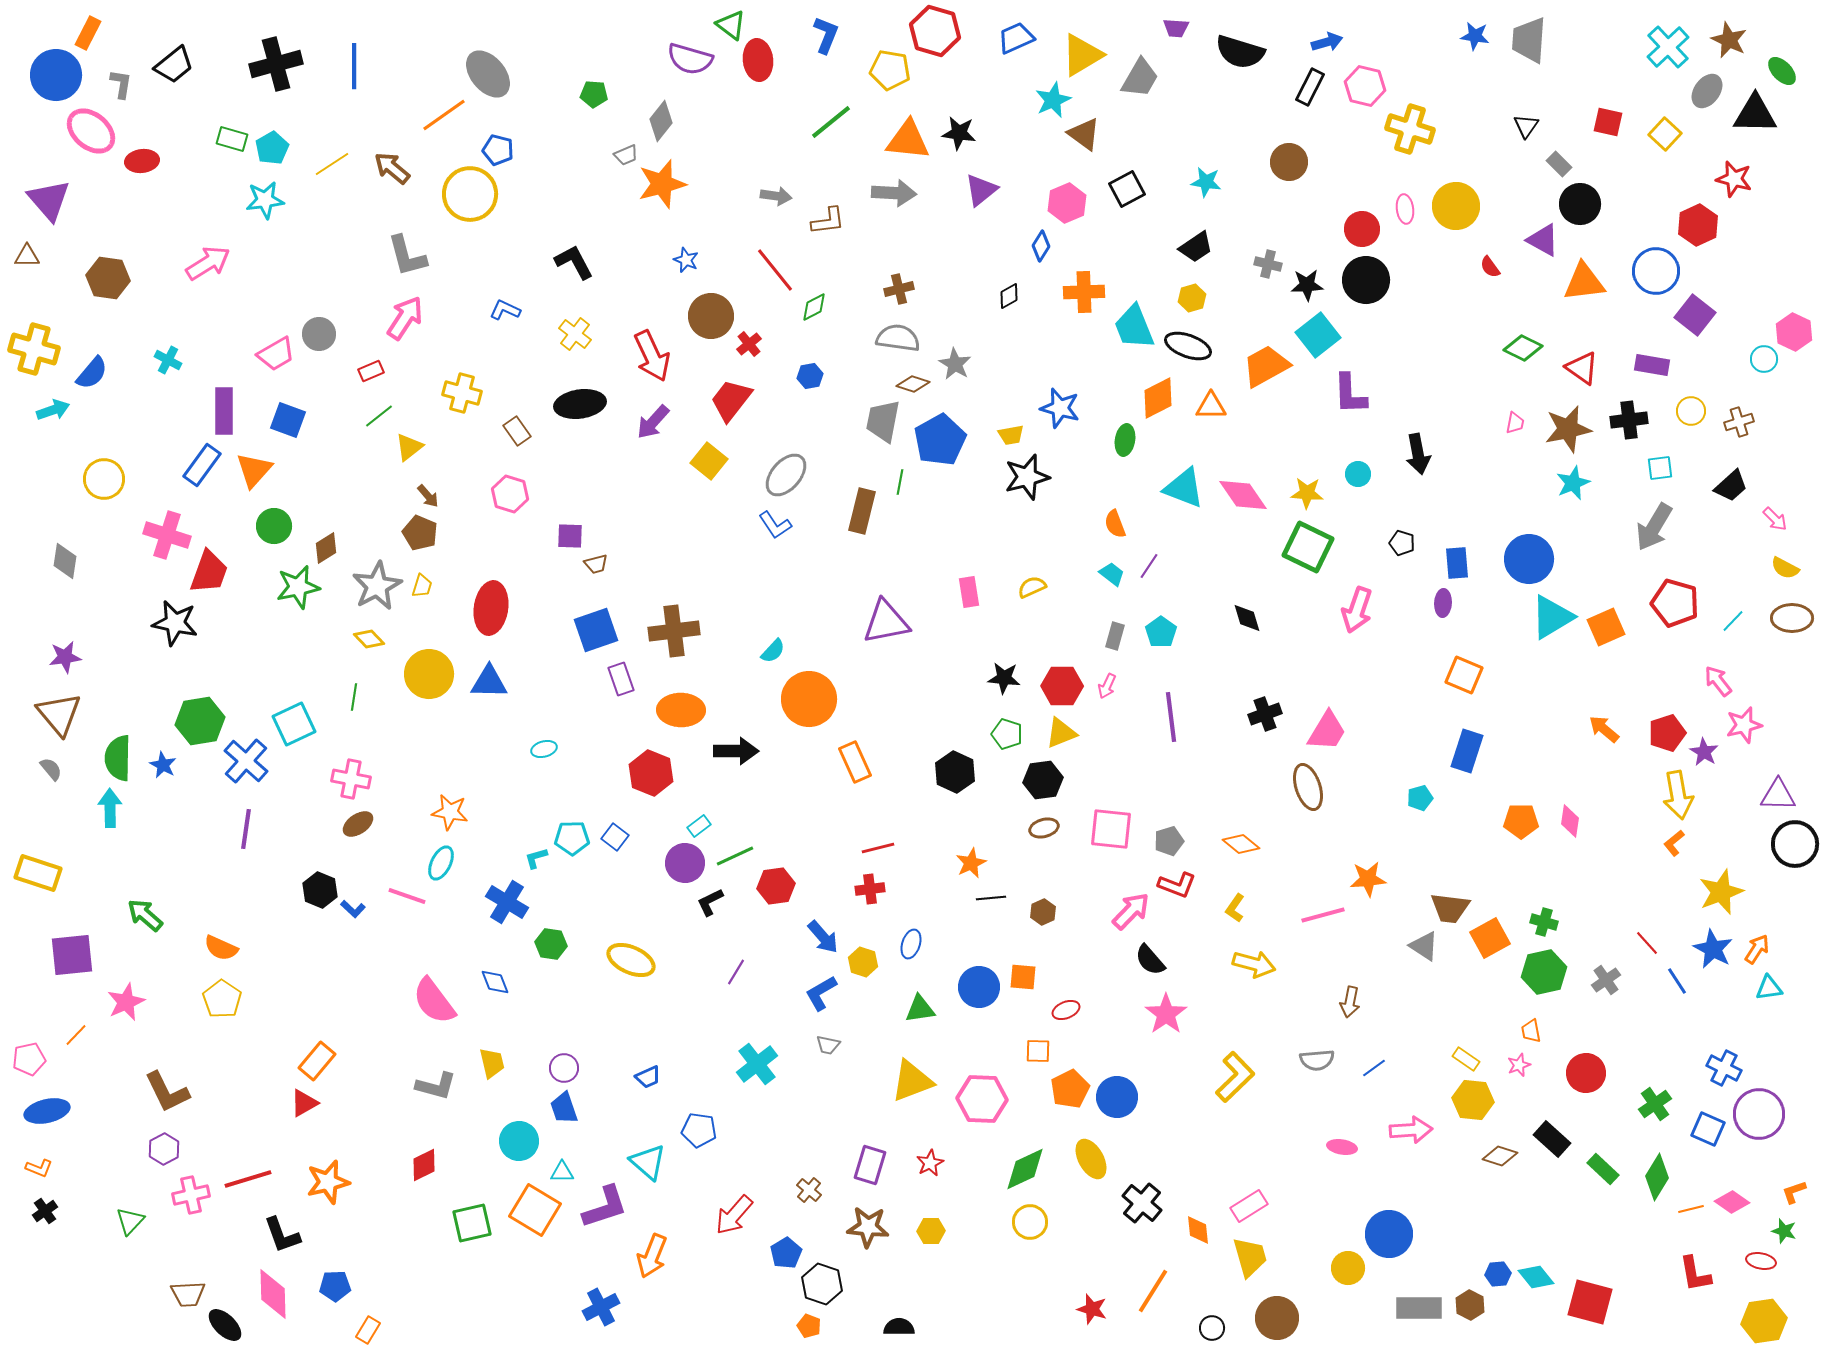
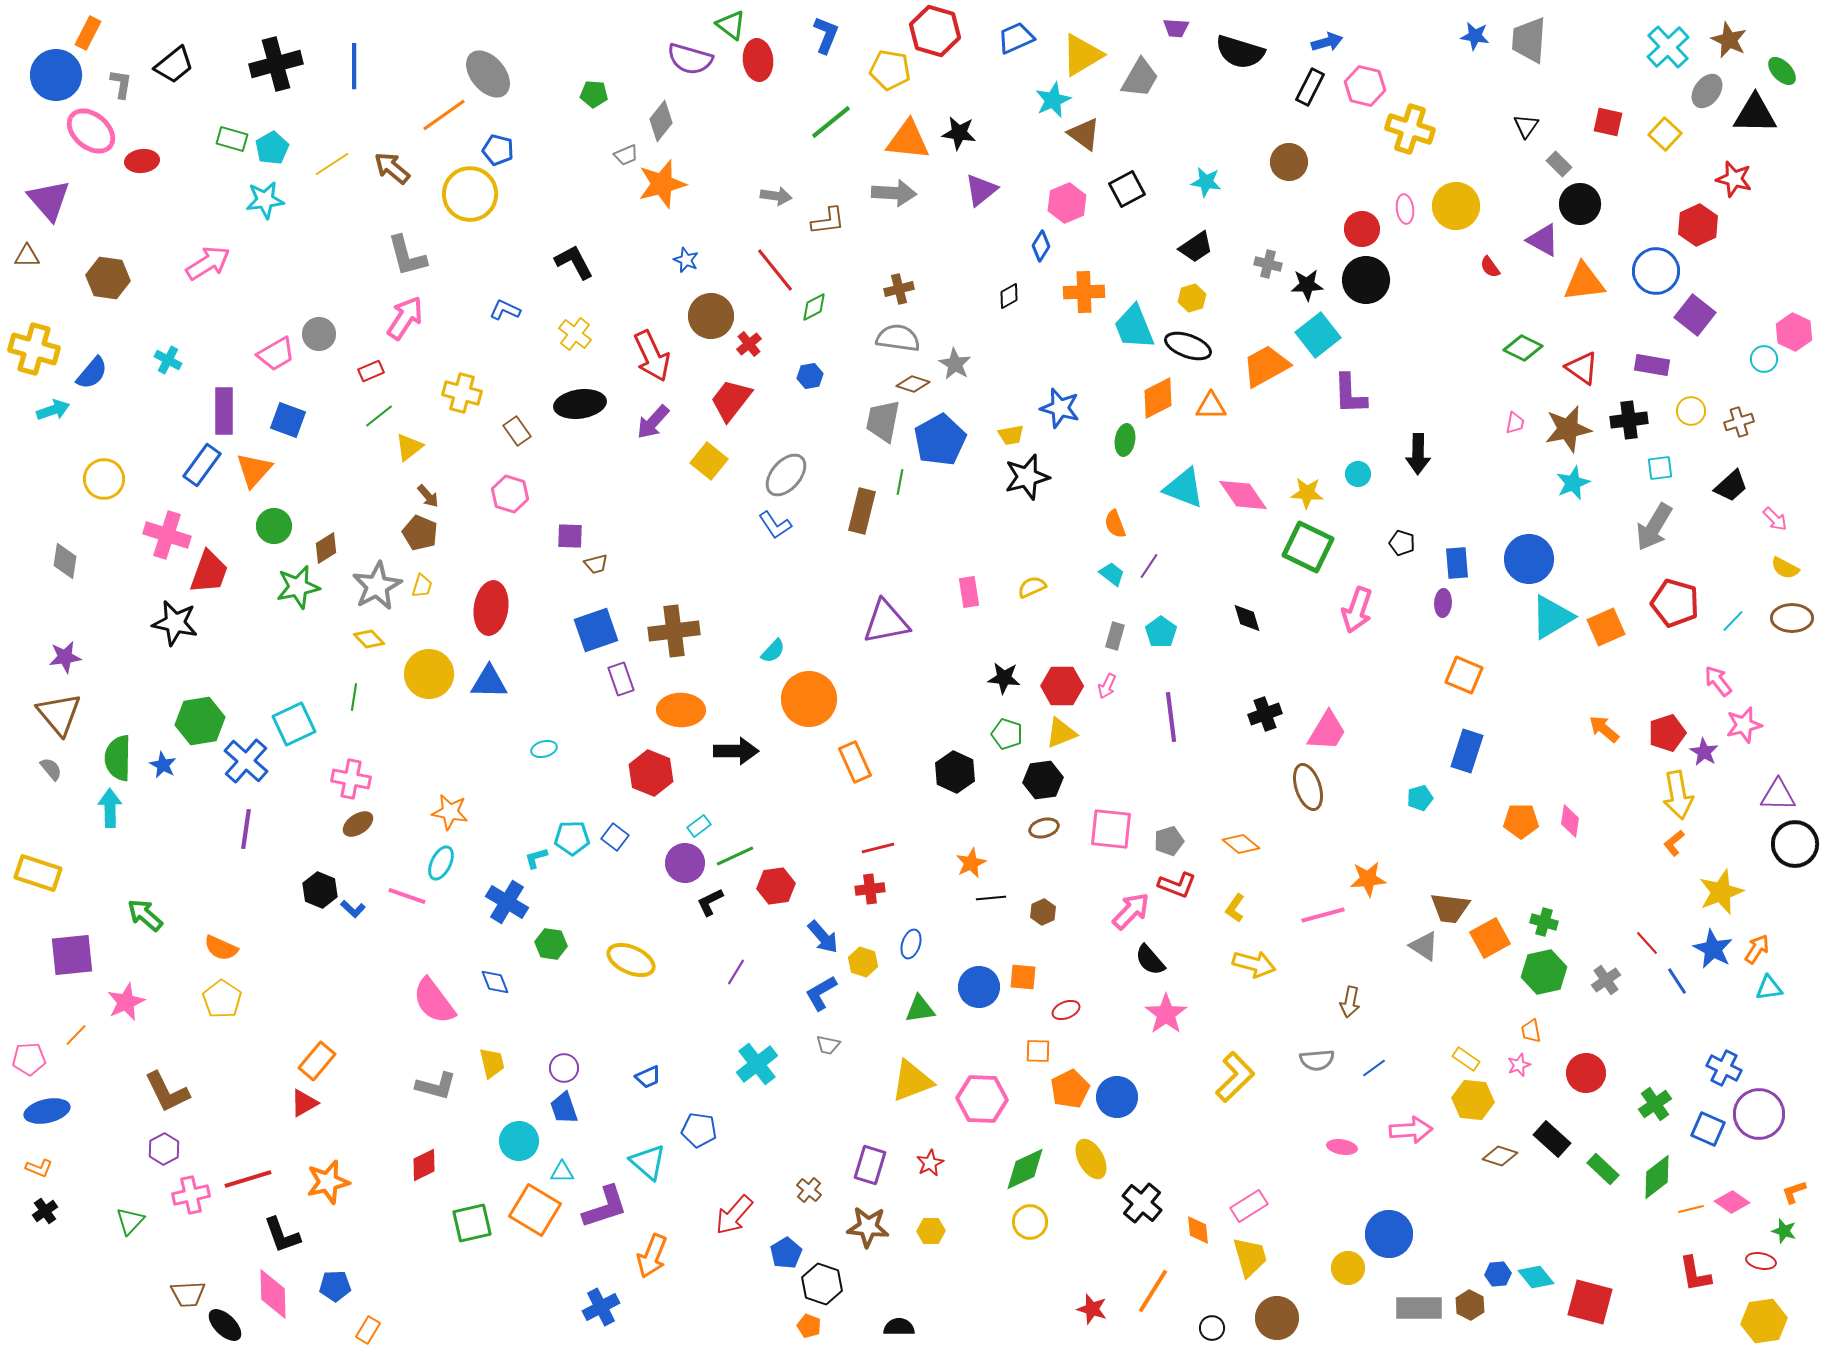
black arrow at (1418, 454): rotated 12 degrees clockwise
pink pentagon at (29, 1059): rotated 8 degrees clockwise
green diamond at (1657, 1177): rotated 21 degrees clockwise
